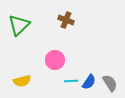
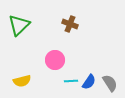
brown cross: moved 4 px right, 4 px down
